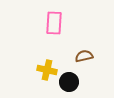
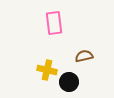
pink rectangle: rotated 10 degrees counterclockwise
